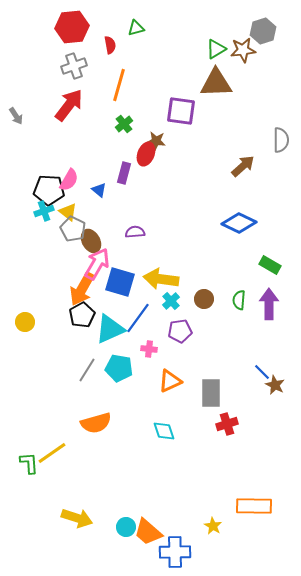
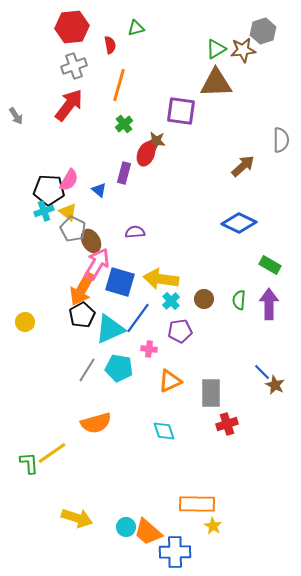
orange rectangle at (254, 506): moved 57 px left, 2 px up
